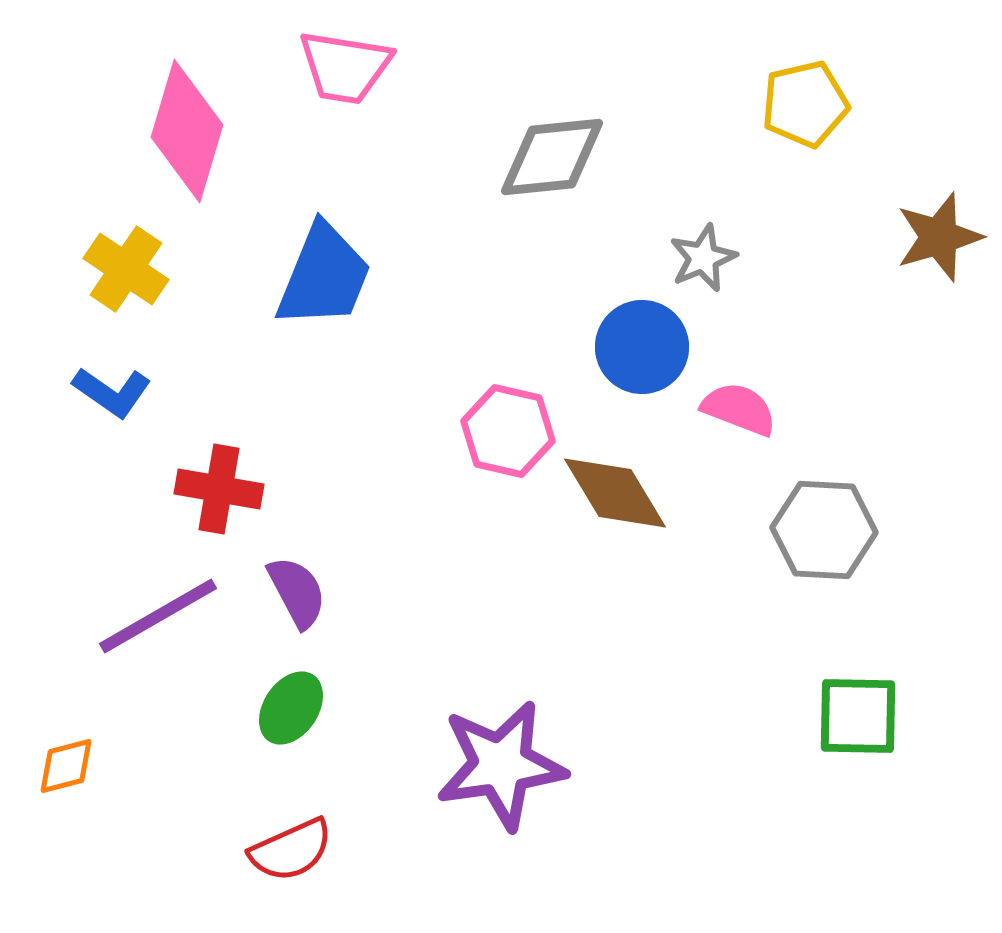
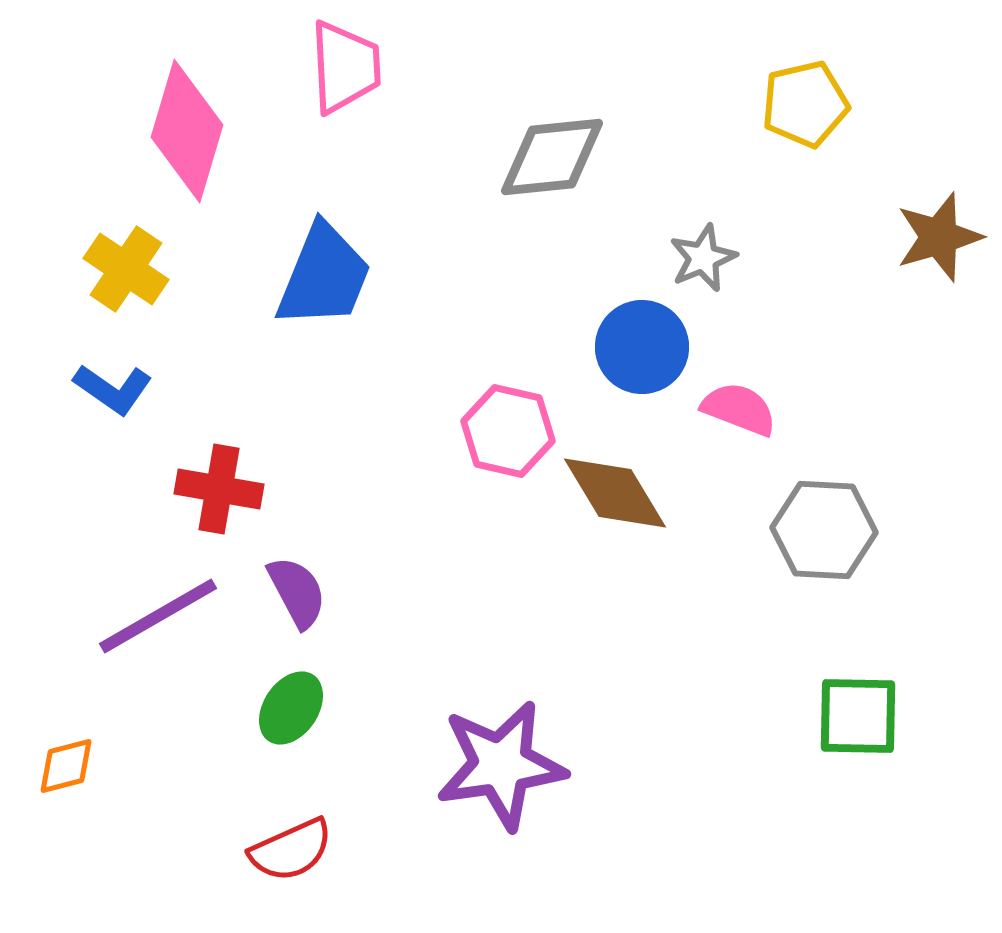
pink trapezoid: rotated 102 degrees counterclockwise
blue L-shape: moved 1 px right, 3 px up
